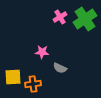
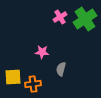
gray semicircle: moved 1 px right, 1 px down; rotated 80 degrees clockwise
